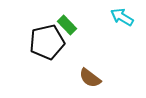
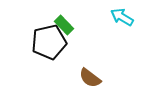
green rectangle: moved 3 px left
black pentagon: moved 2 px right
